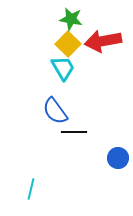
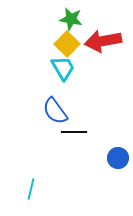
yellow square: moved 1 px left
